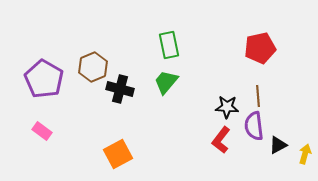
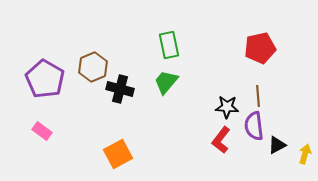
purple pentagon: moved 1 px right
black triangle: moved 1 px left
